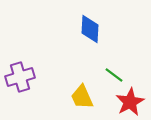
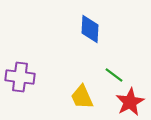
purple cross: rotated 24 degrees clockwise
